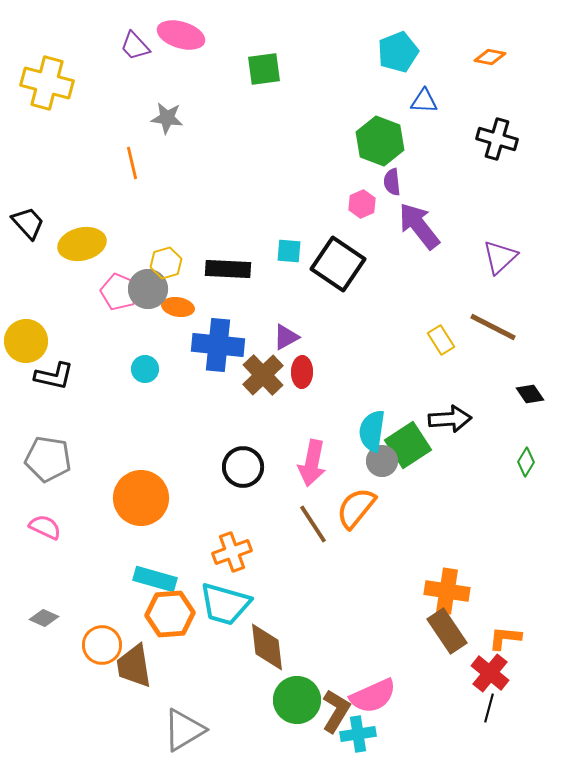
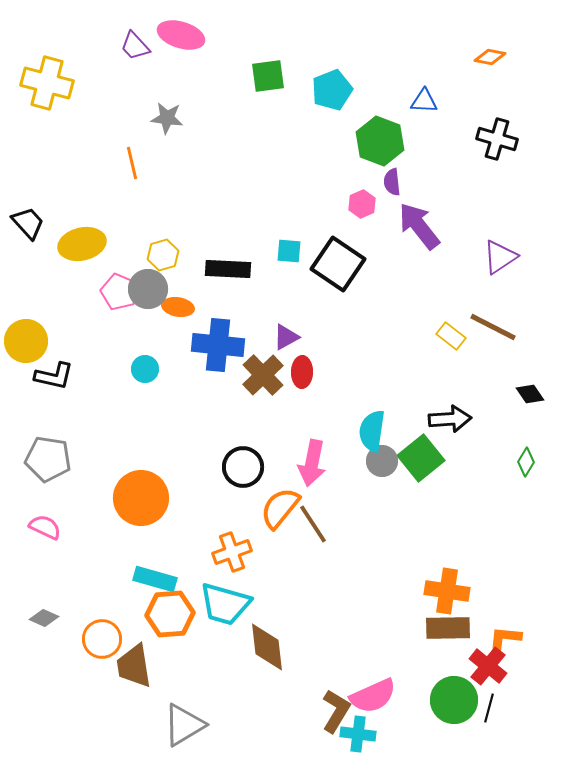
cyan pentagon at (398, 52): moved 66 px left, 38 px down
green square at (264, 69): moved 4 px right, 7 px down
purple triangle at (500, 257): rotated 9 degrees clockwise
yellow hexagon at (166, 263): moved 3 px left, 8 px up
yellow rectangle at (441, 340): moved 10 px right, 4 px up; rotated 20 degrees counterclockwise
green square at (408, 445): moved 13 px right, 13 px down; rotated 6 degrees counterclockwise
orange semicircle at (356, 508): moved 76 px left
brown rectangle at (447, 631): moved 1 px right, 3 px up; rotated 57 degrees counterclockwise
orange circle at (102, 645): moved 6 px up
red cross at (490, 673): moved 2 px left, 7 px up
green circle at (297, 700): moved 157 px right
gray triangle at (184, 730): moved 5 px up
cyan cross at (358, 734): rotated 16 degrees clockwise
